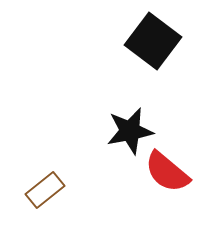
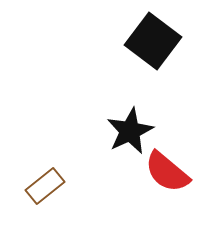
black star: rotated 15 degrees counterclockwise
brown rectangle: moved 4 px up
